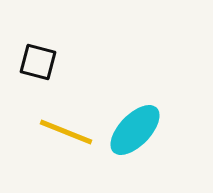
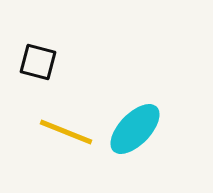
cyan ellipse: moved 1 px up
